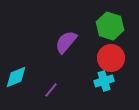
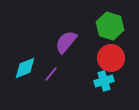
cyan diamond: moved 9 px right, 9 px up
purple line: moved 16 px up
